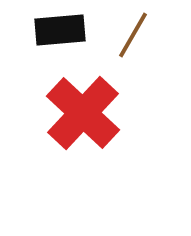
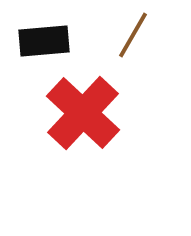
black rectangle: moved 16 px left, 11 px down
